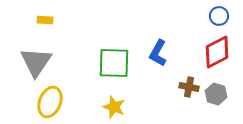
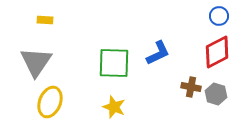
blue L-shape: rotated 144 degrees counterclockwise
brown cross: moved 2 px right
